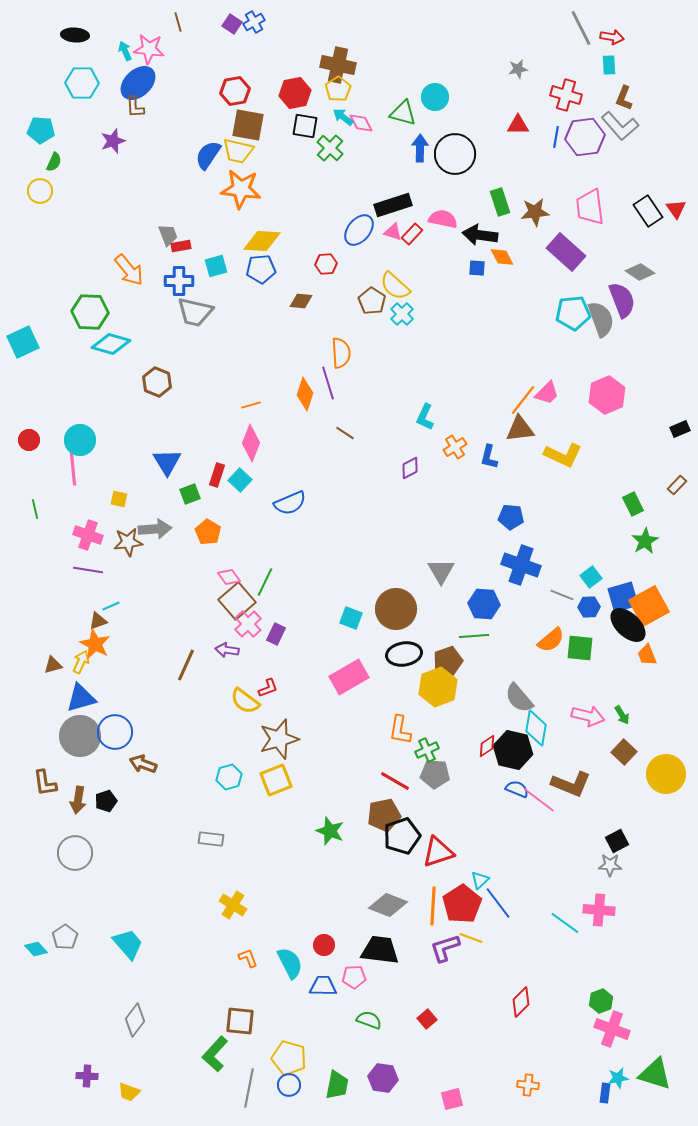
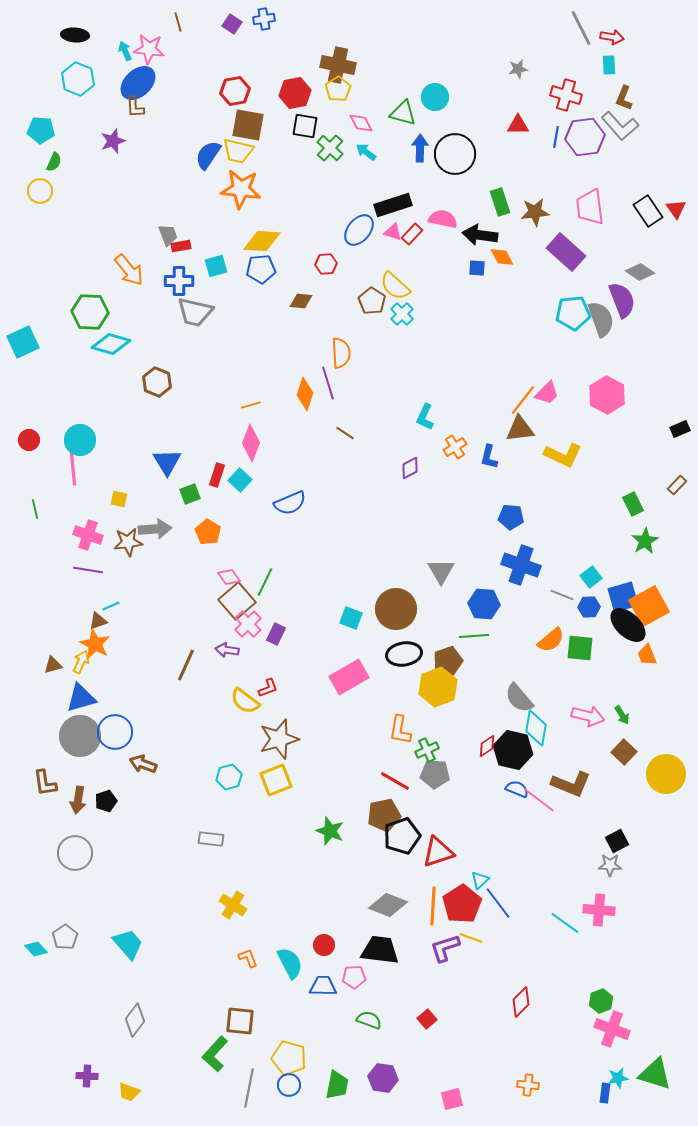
blue cross at (254, 22): moved 10 px right, 3 px up; rotated 20 degrees clockwise
cyan hexagon at (82, 83): moved 4 px left, 4 px up; rotated 20 degrees clockwise
cyan arrow at (343, 117): moved 23 px right, 35 px down
pink hexagon at (607, 395): rotated 9 degrees counterclockwise
